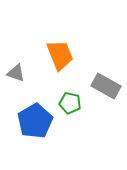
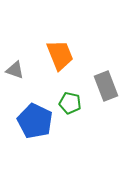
gray triangle: moved 1 px left, 3 px up
gray rectangle: rotated 40 degrees clockwise
blue pentagon: rotated 16 degrees counterclockwise
